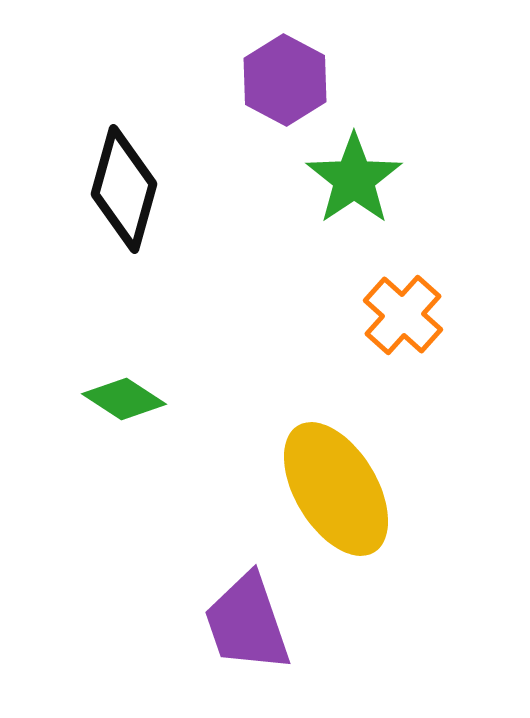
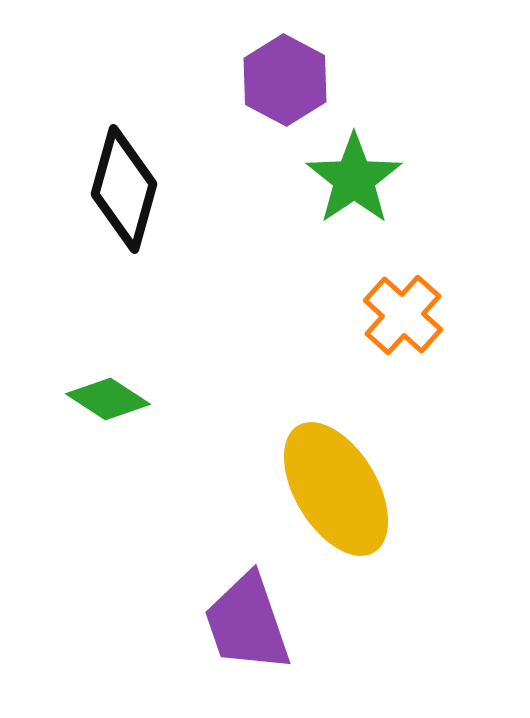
green diamond: moved 16 px left
